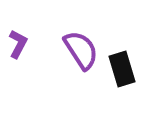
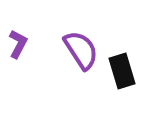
black rectangle: moved 2 px down
